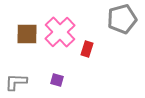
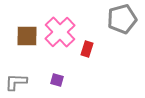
brown square: moved 2 px down
